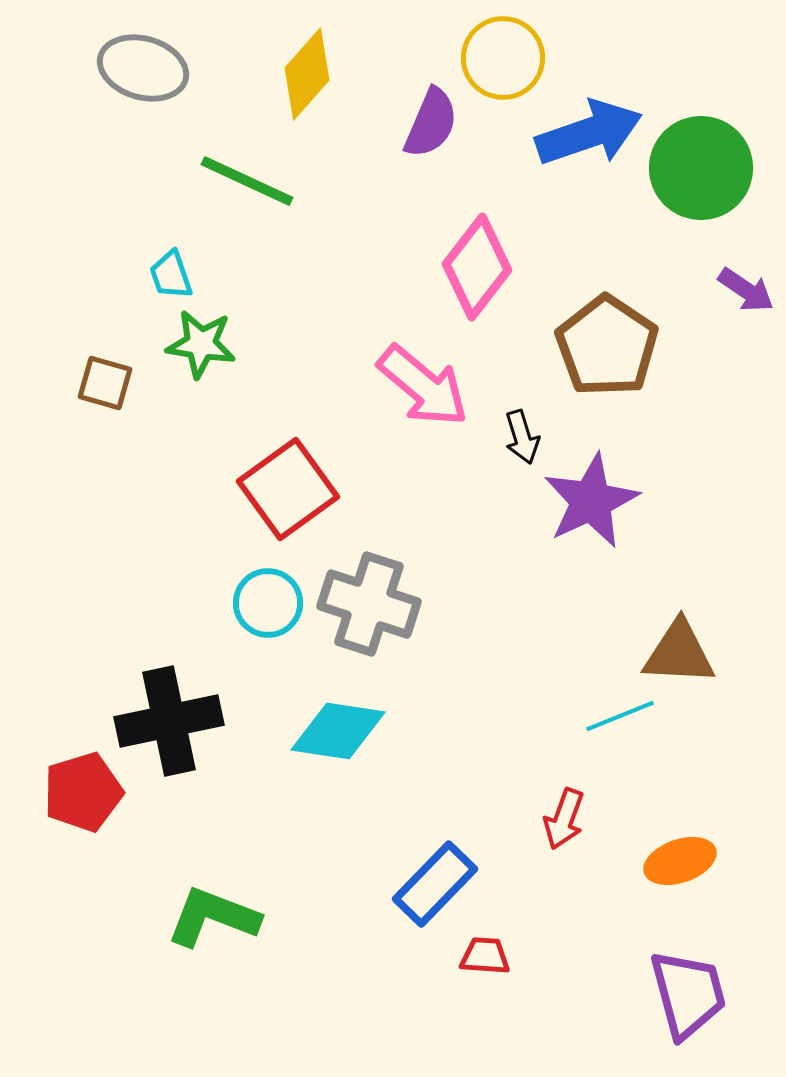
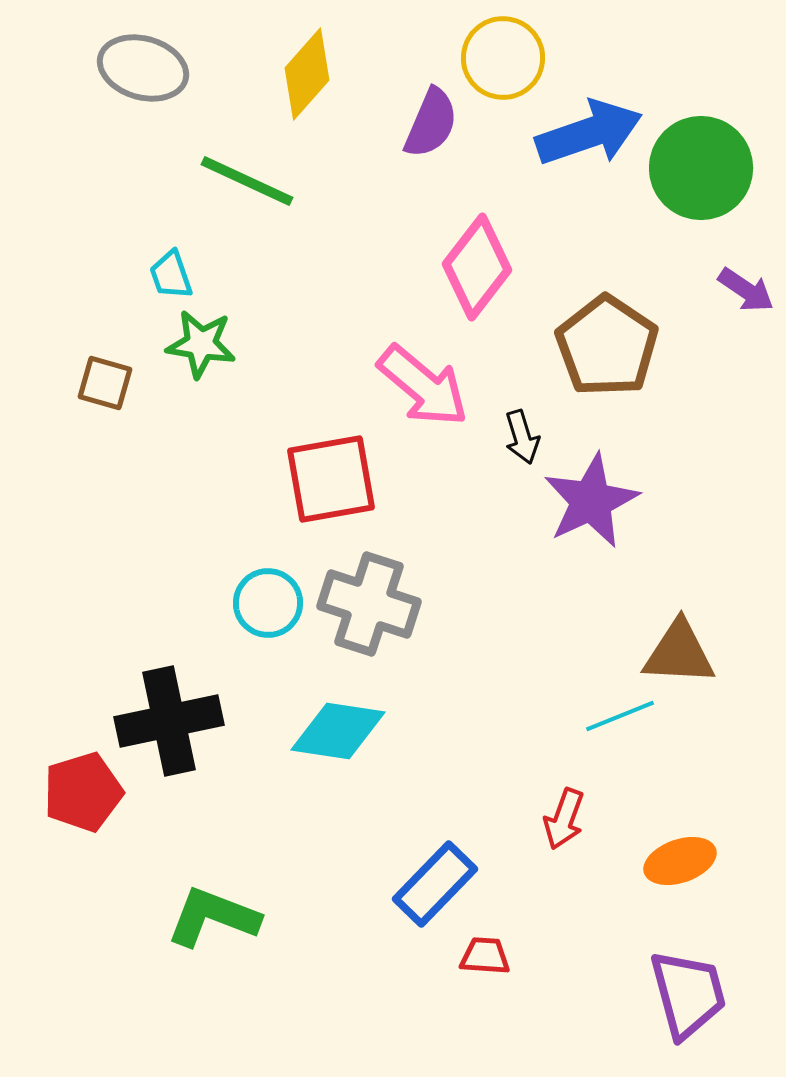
red square: moved 43 px right, 10 px up; rotated 26 degrees clockwise
